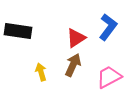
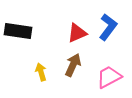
red triangle: moved 1 px right, 5 px up; rotated 10 degrees clockwise
